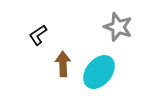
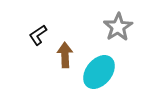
gray star: rotated 20 degrees clockwise
brown arrow: moved 2 px right, 9 px up
